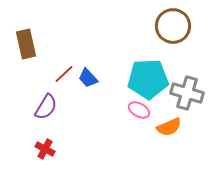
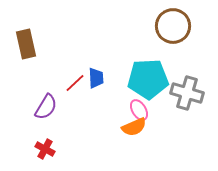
red line: moved 11 px right, 9 px down
blue trapezoid: moved 8 px right; rotated 140 degrees counterclockwise
pink ellipse: rotated 30 degrees clockwise
orange semicircle: moved 35 px left
